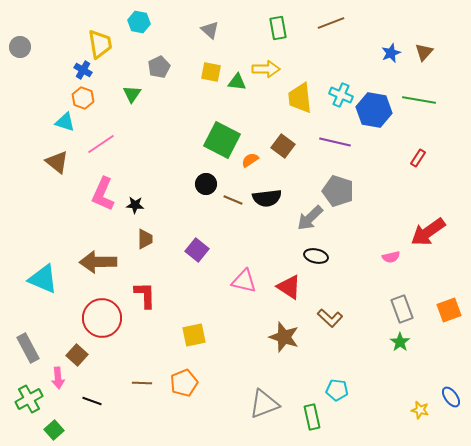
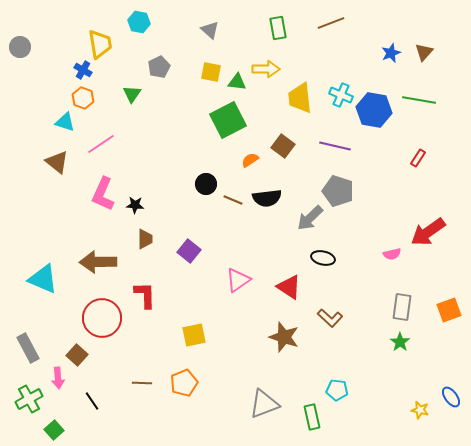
green square at (222, 140): moved 6 px right, 20 px up; rotated 36 degrees clockwise
purple line at (335, 142): moved 4 px down
purple square at (197, 250): moved 8 px left, 1 px down
black ellipse at (316, 256): moved 7 px right, 2 px down
pink semicircle at (391, 257): moved 1 px right, 3 px up
pink triangle at (244, 281): moved 6 px left, 1 px up; rotated 48 degrees counterclockwise
gray rectangle at (402, 309): moved 2 px up; rotated 28 degrees clockwise
black line at (92, 401): rotated 36 degrees clockwise
